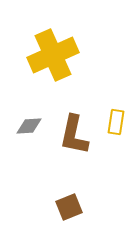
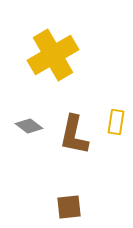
yellow cross: rotated 6 degrees counterclockwise
gray diamond: rotated 40 degrees clockwise
brown square: rotated 16 degrees clockwise
